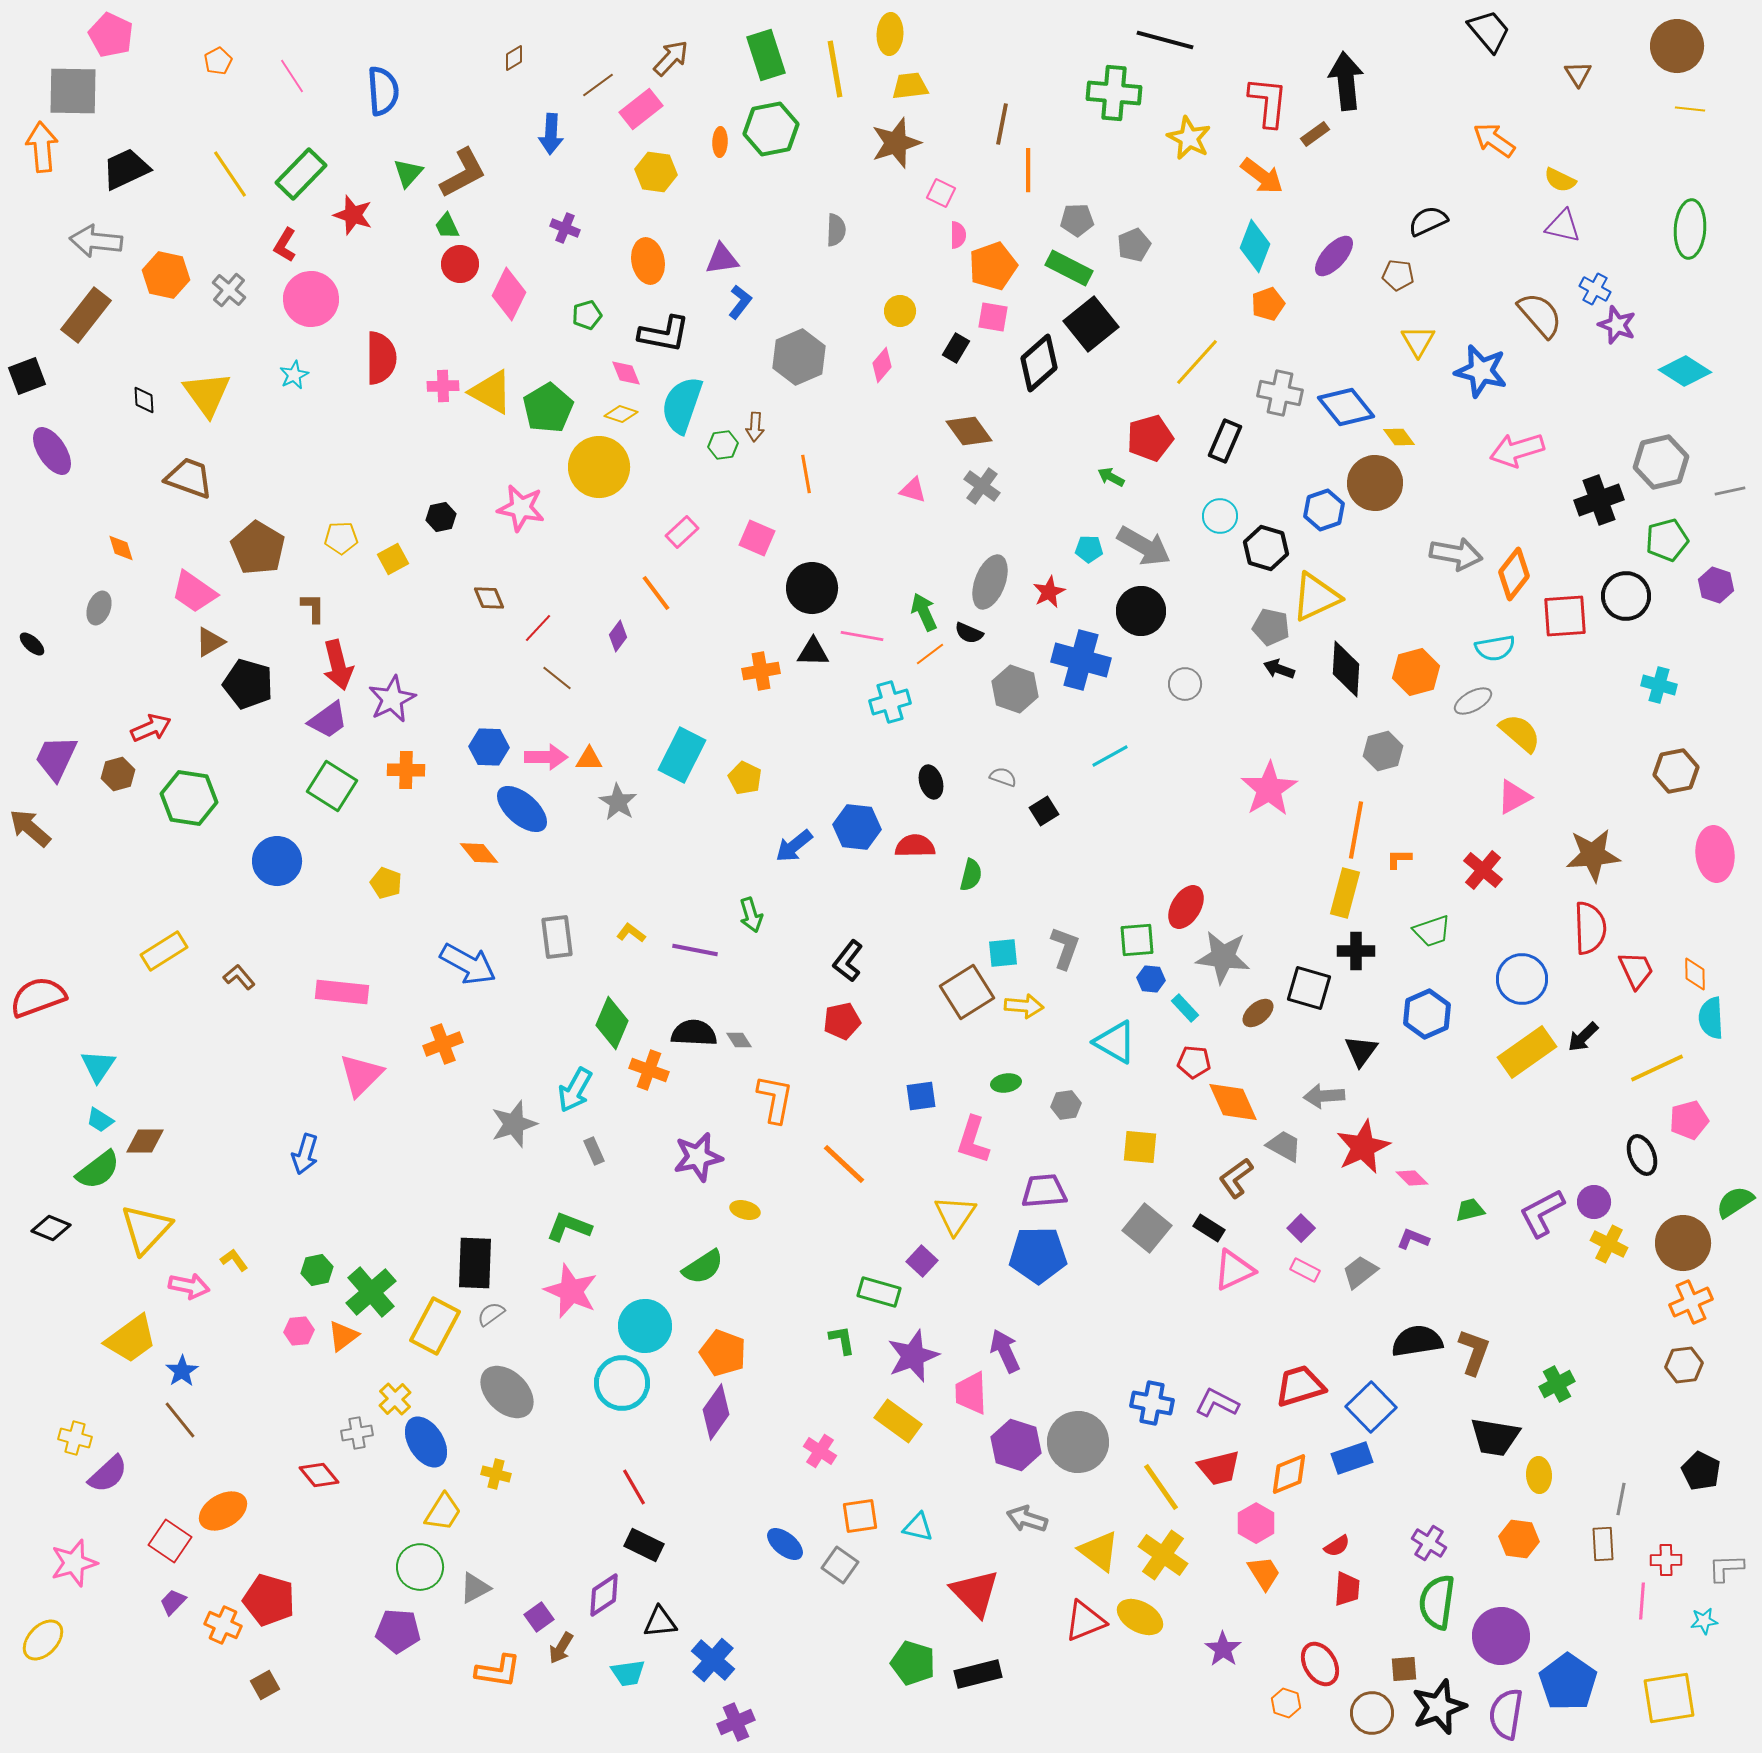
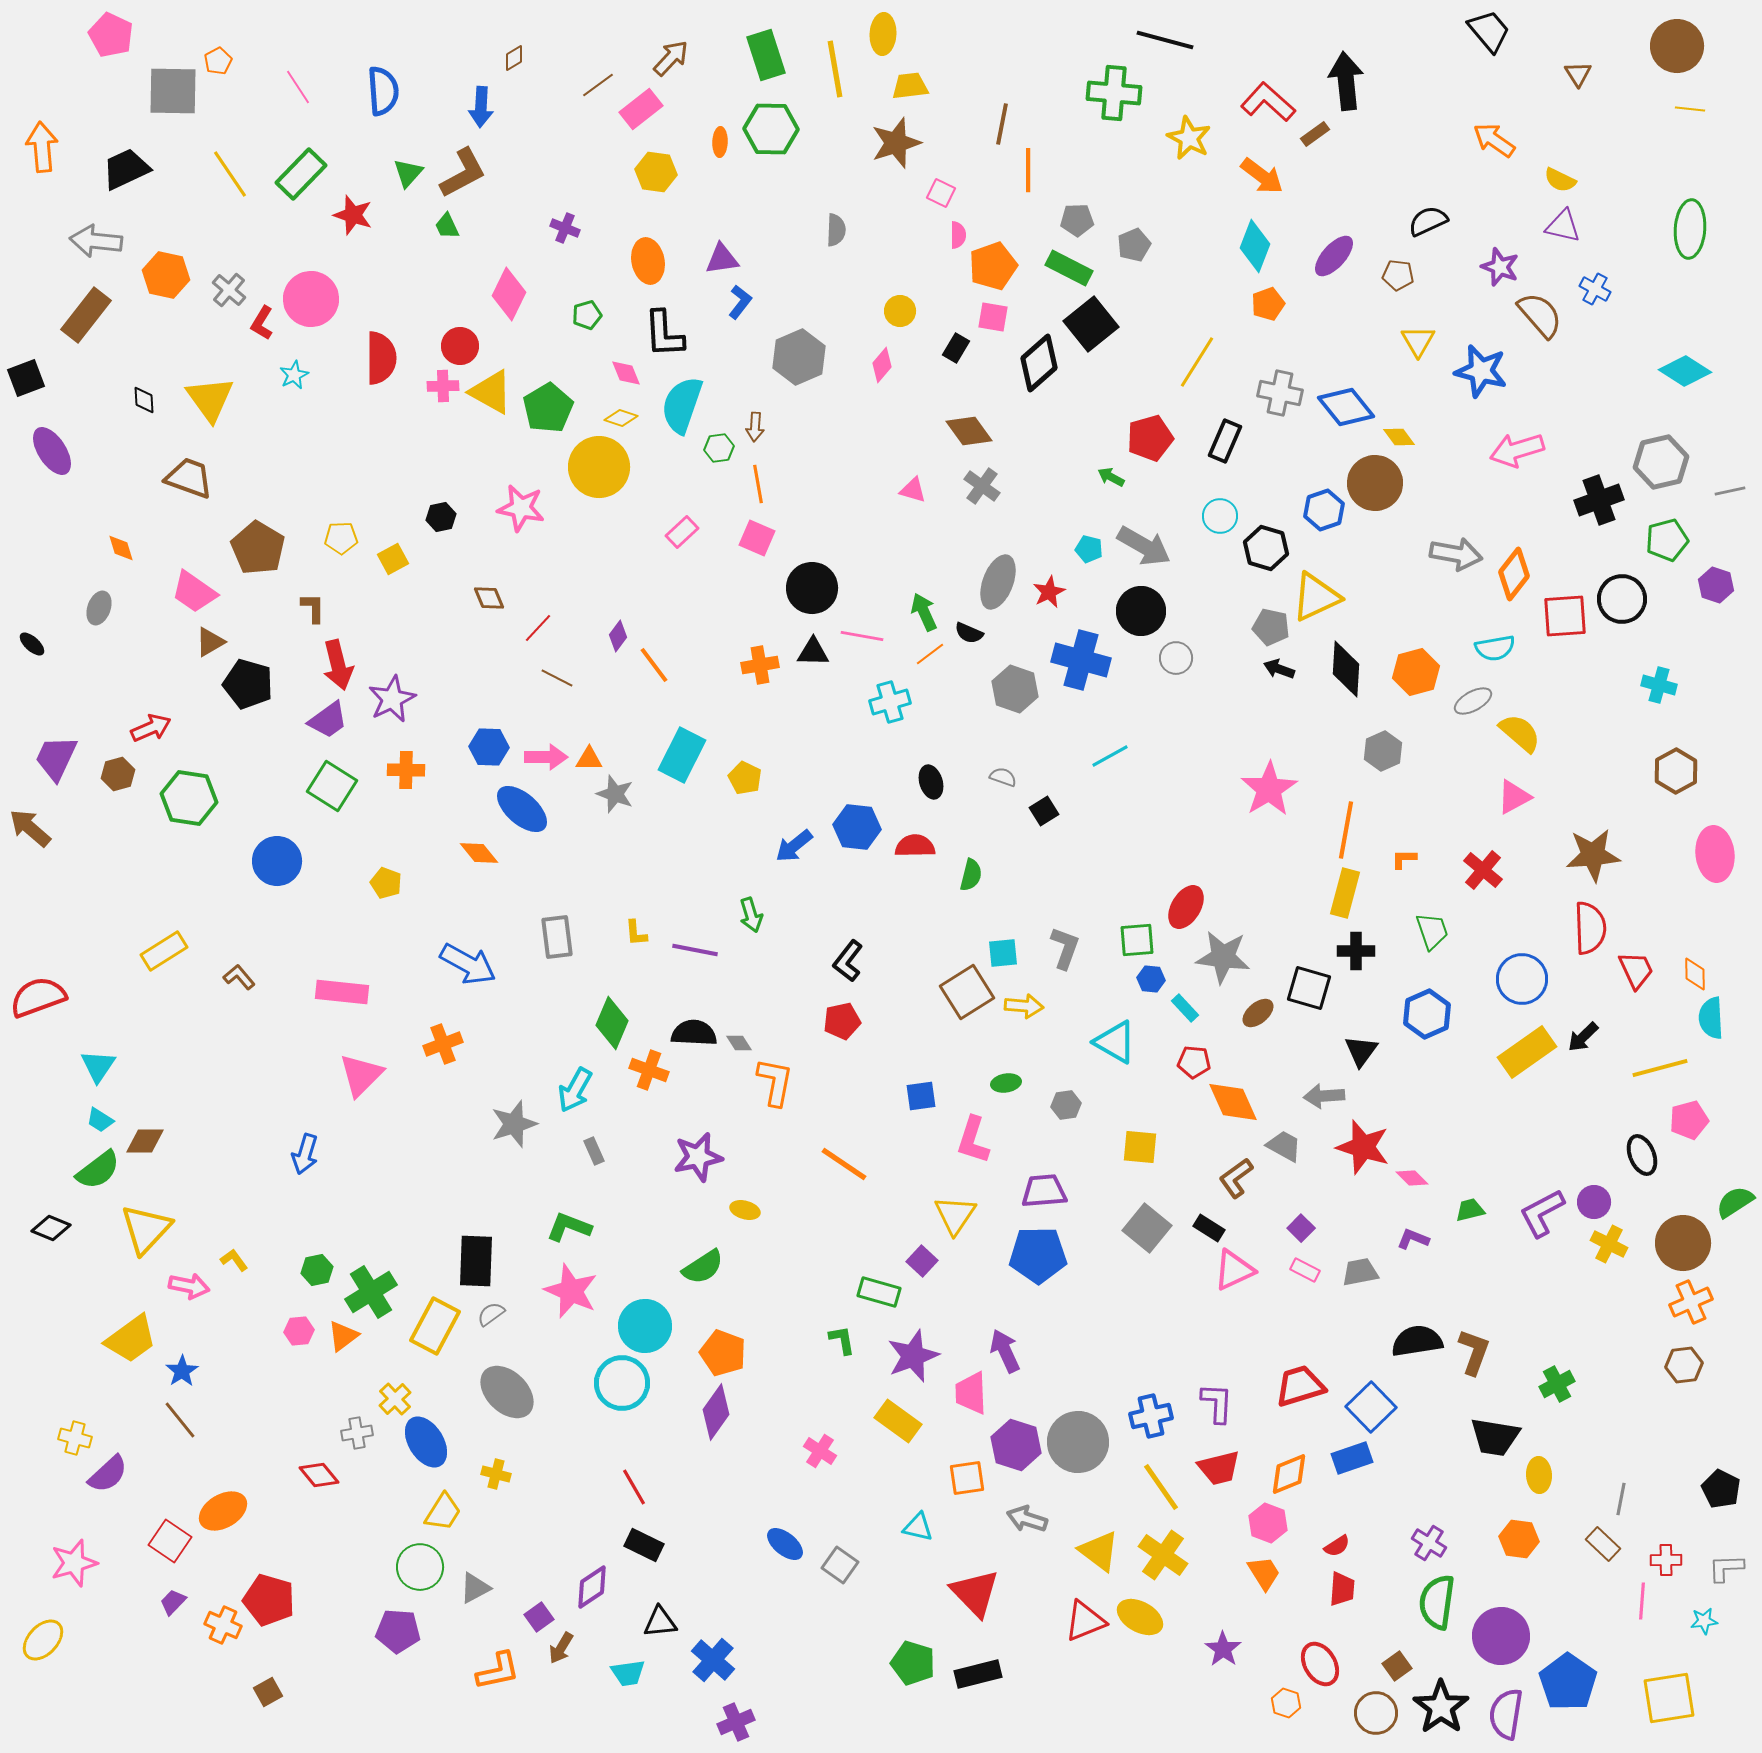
yellow ellipse at (890, 34): moved 7 px left
pink line at (292, 76): moved 6 px right, 11 px down
gray square at (73, 91): moved 100 px right
red L-shape at (1268, 102): rotated 54 degrees counterclockwise
green hexagon at (771, 129): rotated 12 degrees clockwise
blue arrow at (551, 134): moved 70 px left, 27 px up
red L-shape at (285, 245): moved 23 px left, 78 px down
red circle at (460, 264): moved 82 px down
purple star at (1617, 325): moved 117 px left, 58 px up
black L-shape at (664, 334): rotated 76 degrees clockwise
yellow line at (1197, 362): rotated 10 degrees counterclockwise
black square at (27, 376): moved 1 px left, 2 px down
yellow triangle at (207, 394): moved 3 px right, 5 px down
yellow diamond at (621, 414): moved 4 px down
green hexagon at (723, 445): moved 4 px left, 3 px down
orange line at (806, 474): moved 48 px left, 10 px down
cyan pentagon at (1089, 549): rotated 12 degrees clockwise
gray ellipse at (990, 582): moved 8 px right
orange line at (656, 593): moved 2 px left, 72 px down
black circle at (1626, 596): moved 4 px left, 3 px down
orange cross at (761, 671): moved 1 px left, 6 px up
brown line at (557, 678): rotated 12 degrees counterclockwise
gray circle at (1185, 684): moved 9 px left, 26 px up
gray hexagon at (1383, 751): rotated 9 degrees counterclockwise
brown hexagon at (1676, 771): rotated 18 degrees counterclockwise
gray star at (618, 802): moved 3 px left, 8 px up; rotated 12 degrees counterclockwise
orange line at (1356, 830): moved 10 px left
orange L-shape at (1399, 859): moved 5 px right
green trapezoid at (1432, 931): rotated 90 degrees counterclockwise
yellow L-shape at (631, 933): moved 5 px right; rotated 132 degrees counterclockwise
gray diamond at (739, 1040): moved 3 px down
yellow line at (1657, 1068): moved 3 px right; rotated 10 degrees clockwise
orange L-shape at (775, 1099): moved 17 px up
red star at (1363, 1147): rotated 30 degrees counterclockwise
orange line at (844, 1164): rotated 9 degrees counterclockwise
black rectangle at (475, 1263): moved 1 px right, 2 px up
gray trapezoid at (1360, 1272): rotated 27 degrees clockwise
green cross at (371, 1292): rotated 9 degrees clockwise
blue cross at (1152, 1403): moved 1 px left, 13 px down; rotated 24 degrees counterclockwise
purple L-shape at (1217, 1403): rotated 66 degrees clockwise
black pentagon at (1701, 1471): moved 20 px right, 18 px down
orange square at (860, 1516): moved 107 px right, 38 px up
pink hexagon at (1256, 1523): moved 12 px right; rotated 9 degrees counterclockwise
brown rectangle at (1603, 1544): rotated 44 degrees counterclockwise
red trapezoid at (1347, 1589): moved 5 px left
purple diamond at (604, 1595): moved 12 px left, 8 px up
brown square at (1404, 1669): moved 7 px left, 3 px up; rotated 32 degrees counterclockwise
orange L-shape at (498, 1671): rotated 21 degrees counterclockwise
brown square at (265, 1685): moved 3 px right, 7 px down
black star at (1439, 1707): moved 2 px right; rotated 16 degrees counterclockwise
brown circle at (1372, 1713): moved 4 px right
